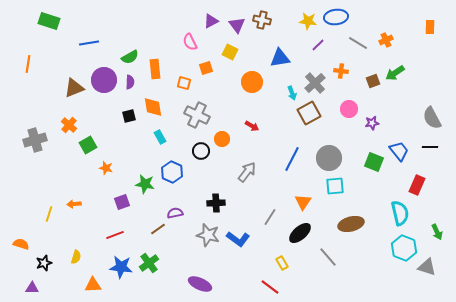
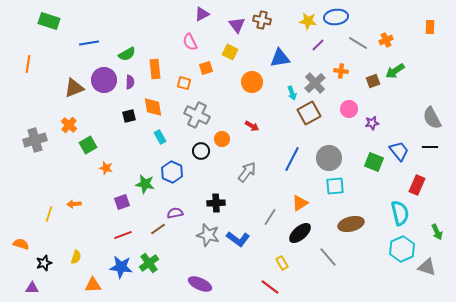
purple triangle at (211, 21): moved 9 px left, 7 px up
green semicircle at (130, 57): moved 3 px left, 3 px up
green arrow at (395, 73): moved 2 px up
orange triangle at (303, 202): moved 3 px left, 1 px down; rotated 24 degrees clockwise
red line at (115, 235): moved 8 px right
cyan hexagon at (404, 248): moved 2 px left, 1 px down; rotated 15 degrees clockwise
